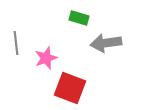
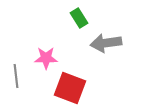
green rectangle: rotated 42 degrees clockwise
gray line: moved 33 px down
pink star: rotated 20 degrees clockwise
